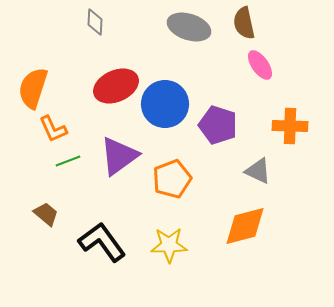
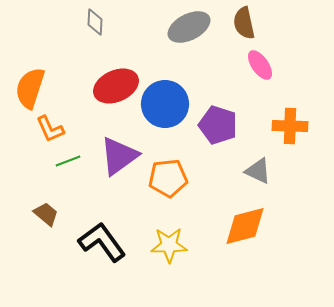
gray ellipse: rotated 45 degrees counterclockwise
orange semicircle: moved 3 px left
orange L-shape: moved 3 px left
orange pentagon: moved 4 px left, 1 px up; rotated 15 degrees clockwise
